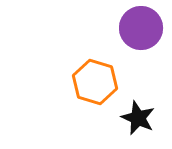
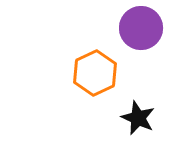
orange hexagon: moved 9 px up; rotated 18 degrees clockwise
